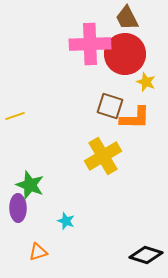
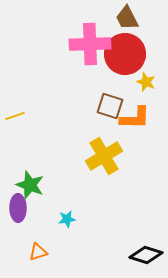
yellow cross: moved 1 px right
cyan star: moved 1 px right, 2 px up; rotated 30 degrees counterclockwise
